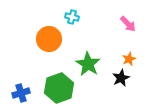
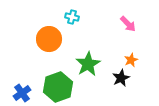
orange star: moved 2 px right, 1 px down
green star: rotated 10 degrees clockwise
green hexagon: moved 1 px left, 1 px up
blue cross: moved 1 px right; rotated 18 degrees counterclockwise
